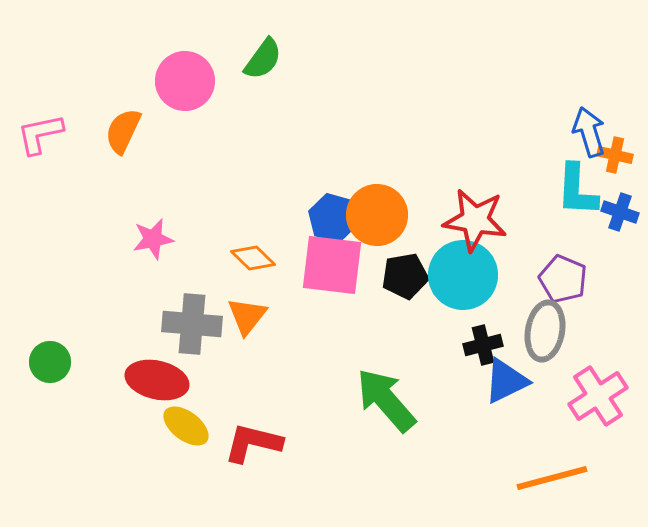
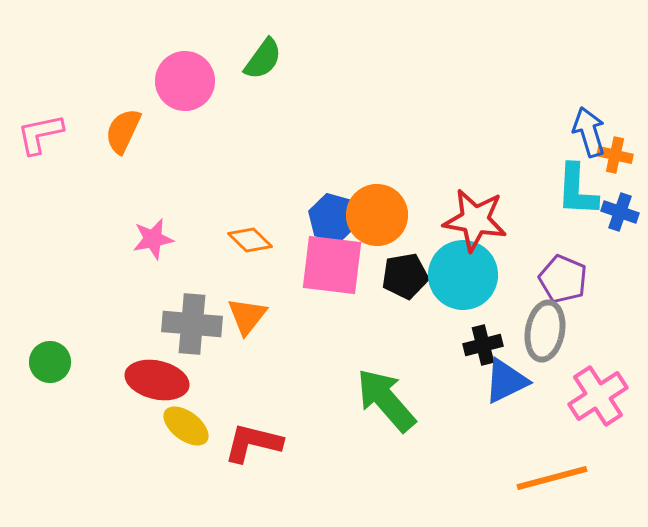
orange diamond: moved 3 px left, 18 px up
